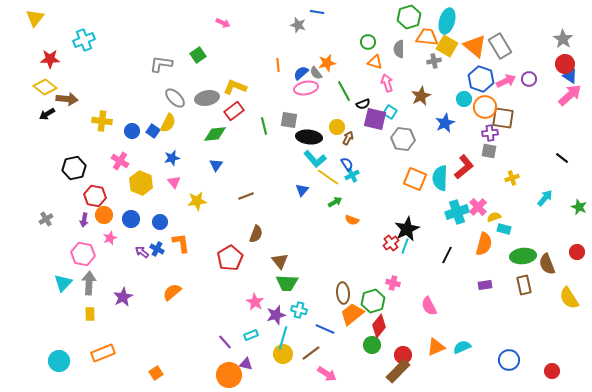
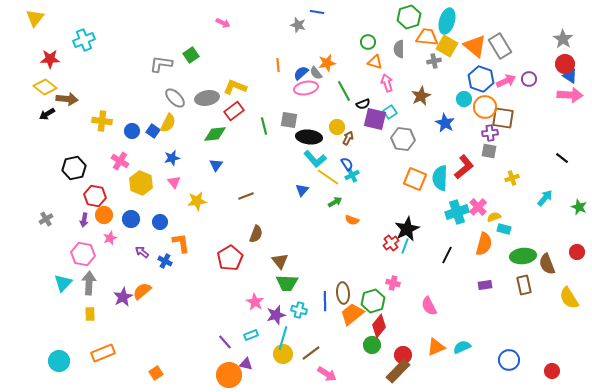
green square at (198, 55): moved 7 px left
pink arrow at (570, 95): rotated 45 degrees clockwise
cyan square at (390, 112): rotated 24 degrees clockwise
blue star at (445, 123): rotated 18 degrees counterclockwise
blue cross at (157, 249): moved 8 px right, 12 px down
orange semicircle at (172, 292): moved 30 px left, 1 px up
blue line at (325, 329): moved 28 px up; rotated 66 degrees clockwise
